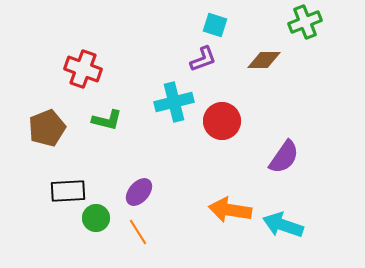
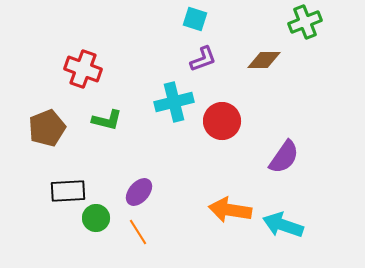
cyan square: moved 20 px left, 6 px up
